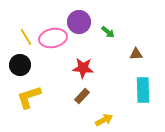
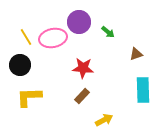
brown triangle: rotated 16 degrees counterclockwise
yellow L-shape: rotated 16 degrees clockwise
